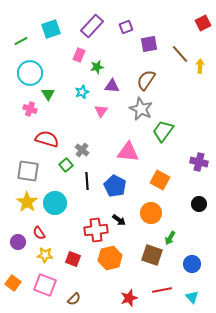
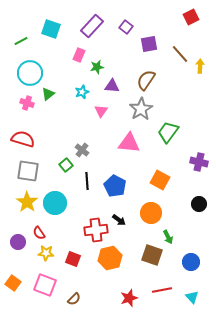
red square at (203, 23): moved 12 px left, 6 px up
purple square at (126, 27): rotated 32 degrees counterclockwise
cyan square at (51, 29): rotated 36 degrees clockwise
green triangle at (48, 94): rotated 24 degrees clockwise
pink cross at (30, 109): moved 3 px left, 6 px up
gray star at (141, 109): rotated 15 degrees clockwise
green trapezoid at (163, 131): moved 5 px right, 1 px down
red semicircle at (47, 139): moved 24 px left
pink triangle at (128, 152): moved 1 px right, 9 px up
green arrow at (170, 238): moved 2 px left, 1 px up; rotated 56 degrees counterclockwise
yellow star at (45, 255): moved 1 px right, 2 px up
blue circle at (192, 264): moved 1 px left, 2 px up
